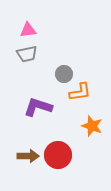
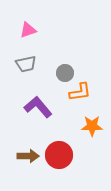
pink triangle: rotated 12 degrees counterclockwise
gray trapezoid: moved 1 px left, 10 px down
gray circle: moved 1 px right, 1 px up
purple L-shape: rotated 32 degrees clockwise
orange star: rotated 20 degrees counterclockwise
red circle: moved 1 px right
